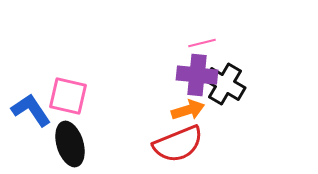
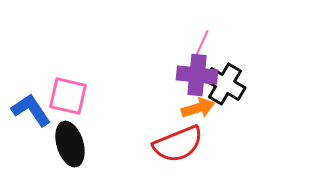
pink line: rotated 52 degrees counterclockwise
orange arrow: moved 10 px right, 2 px up
